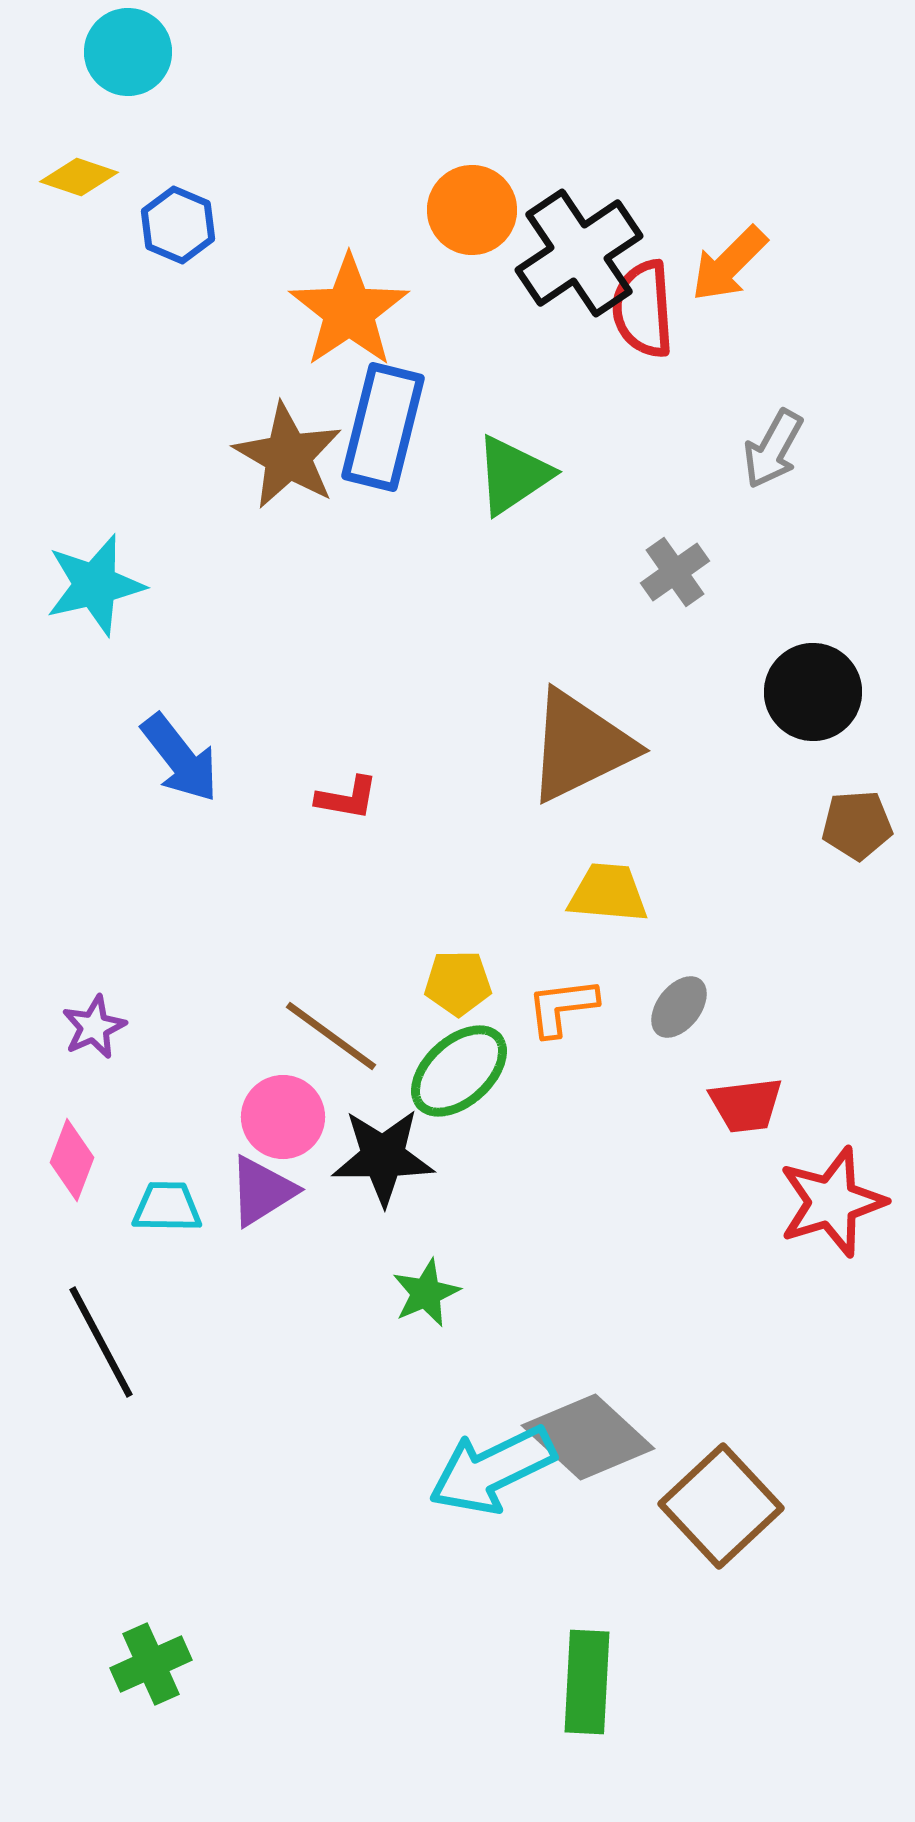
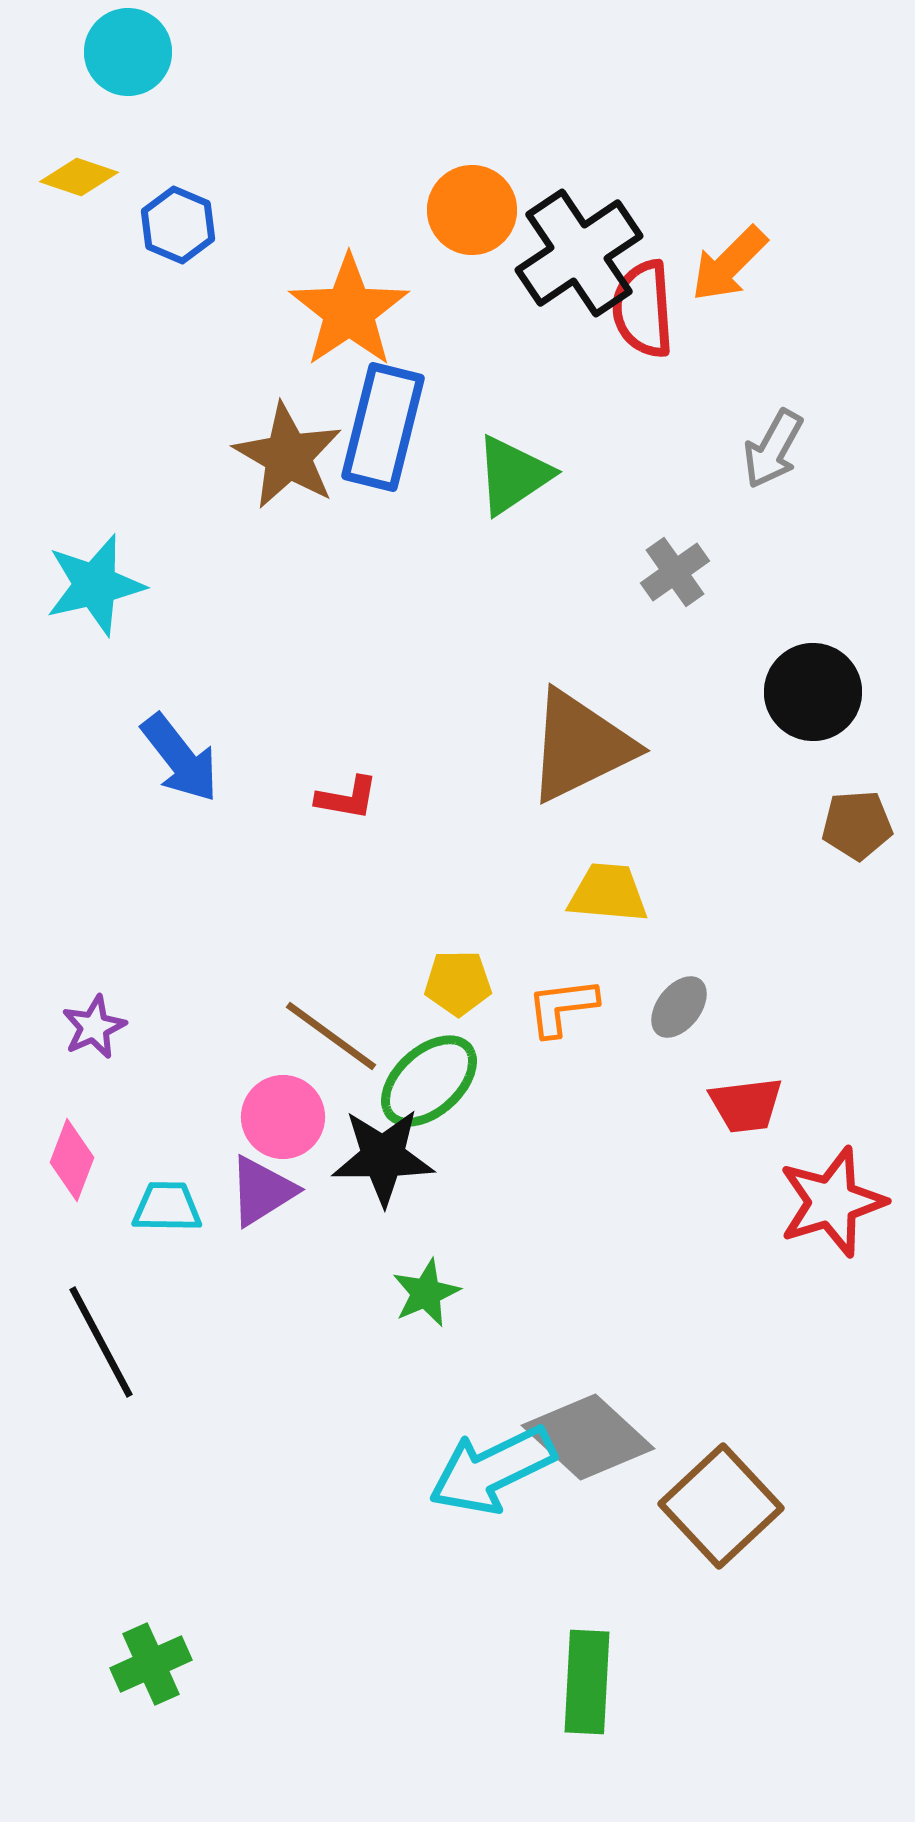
green ellipse: moved 30 px left, 10 px down
